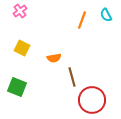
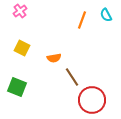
brown line: rotated 18 degrees counterclockwise
